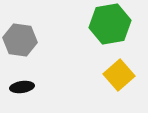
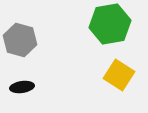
gray hexagon: rotated 8 degrees clockwise
yellow square: rotated 16 degrees counterclockwise
